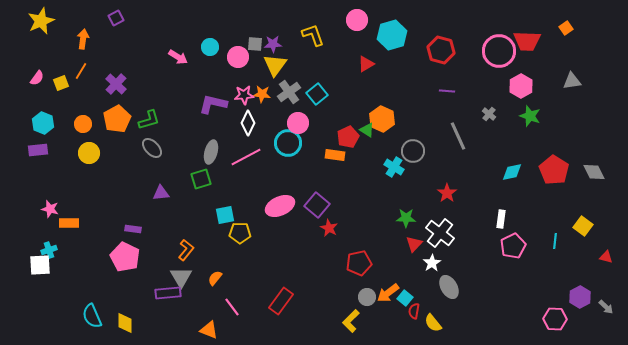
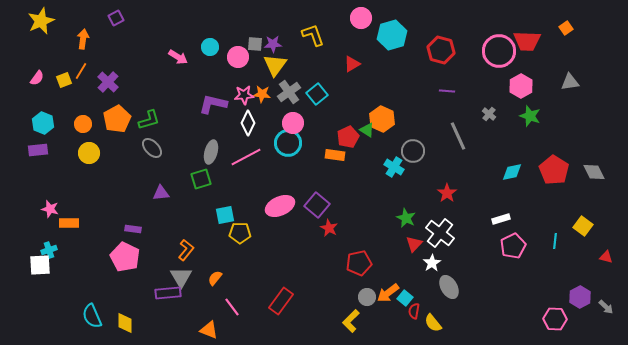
pink circle at (357, 20): moved 4 px right, 2 px up
red triangle at (366, 64): moved 14 px left
gray triangle at (572, 81): moved 2 px left, 1 px down
yellow square at (61, 83): moved 3 px right, 3 px up
purple cross at (116, 84): moved 8 px left, 2 px up
pink circle at (298, 123): moved 5 px left
green star at (406, 218): rotated 24 degrees clockwise
white rectangle at (501, 219): rotated 66 degrees clockwise
